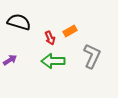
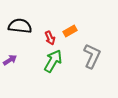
black semicircle: moved 1 px right, 4 px down; rotated 10 degrees counterclockwise
green arrow: rotated 120 degrees clockwise
